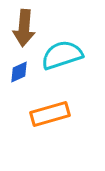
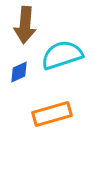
brown arrow: moved 1 px right, 3 px up
orange rectangle: moved 2 px right
